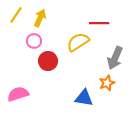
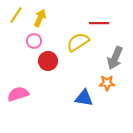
orange star: rotated 21 degrees clockwise
